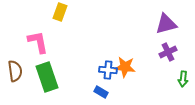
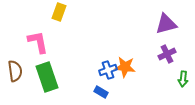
yellow rectangle: moved 1 px left
purple cross: moved 1 px left, 2 px down
blue cross: rotated 24 degrees counterclockwise
